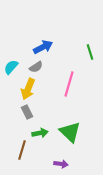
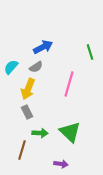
green arrow: rotated 14 degrees clockwise
